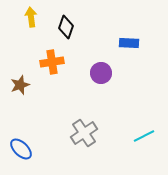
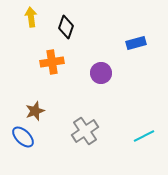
blue rectangle: moved 7 px right; rotated 18 degrees counterclockwise
brown star: moved 15 px right, 26 px down
gray cross: moved 1 px right, 2 px up
blue ellipse: moved 2 px right, 12 px up
